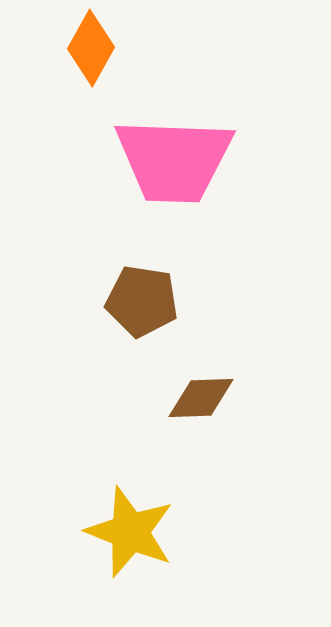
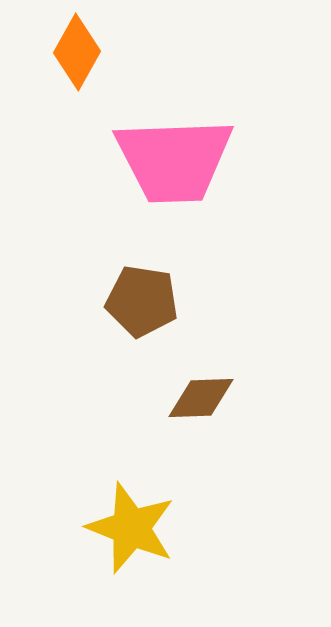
orange diamond: moved 14 px left, 4 px down
pink trapezoid: rotated 4 degrees counterclockwise
yellow star: moved 1 px right, 4 px up
